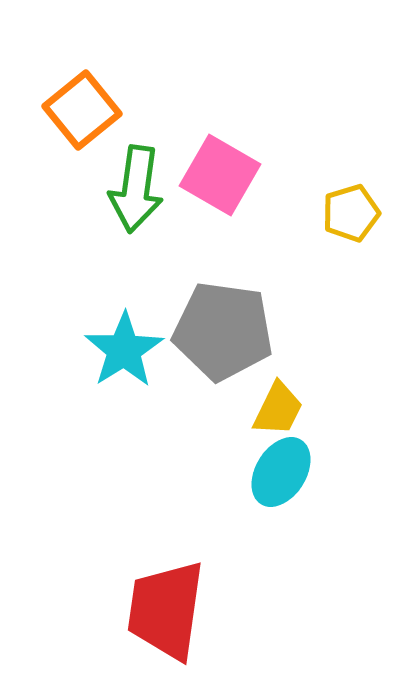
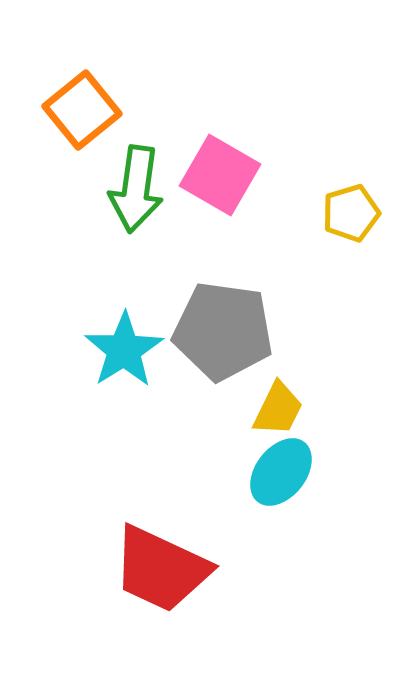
cyan ellipse: rotated 6 degrees clockwise
red trapezoid: moved 5 px left, 41 px up; rotated 73 degrees counterclockwise
